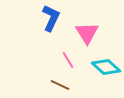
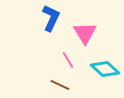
pink triangle: moved 2 px left
cyan diamond: moved 1 px left, 2 px down
